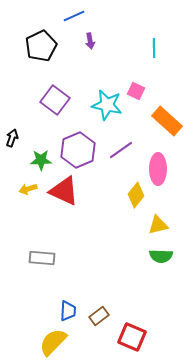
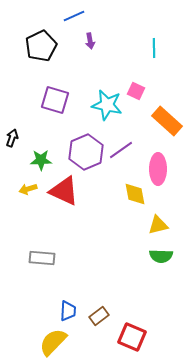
purple square: rotated 20 degrees counterclockwise
purple hexagon: moved 8 px right, 2 px down
yellow diamond: moved 1 px left, 1 px up; rotated 50 degrees counterclockwise
